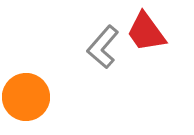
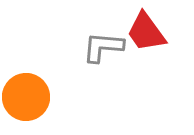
gray L-shape: rotated 54 degrees clockwise
